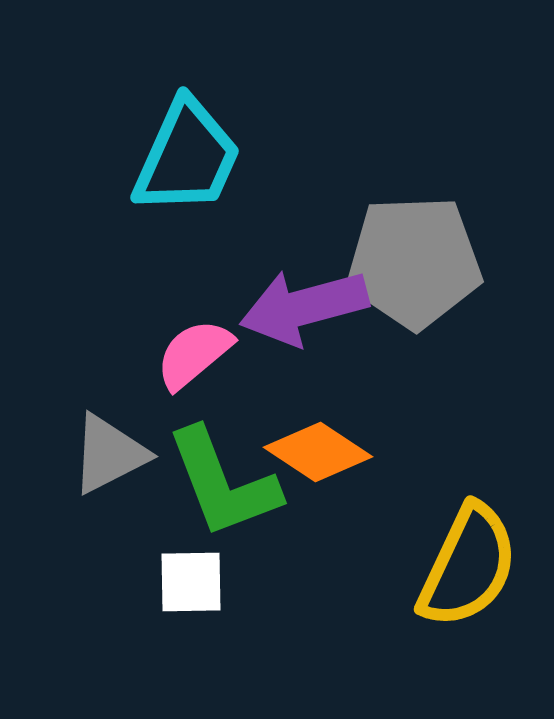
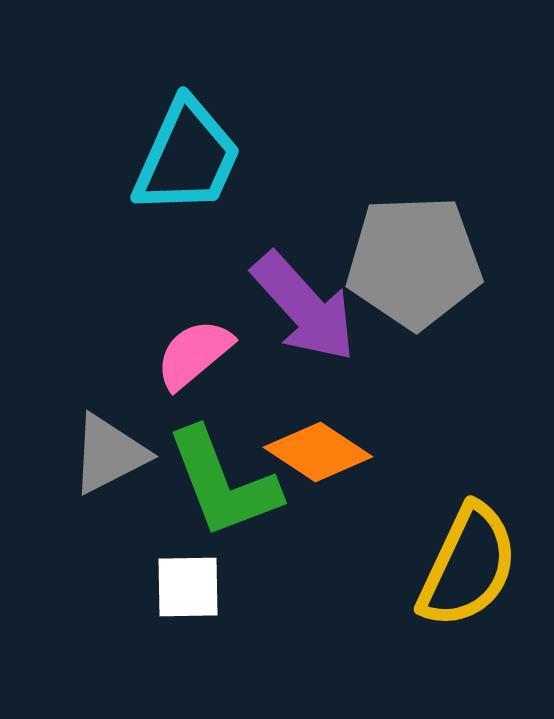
purple arrow: rotated 117 degrees counterclockwise
white square: moved 3 px left, 5 px down
